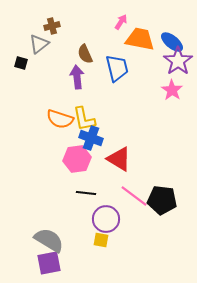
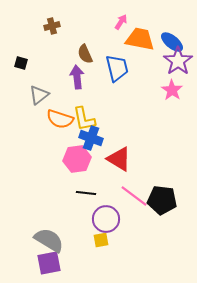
gray triangle: moved 51 px down
yellow square: rotated 21 degrees counterclockwise
